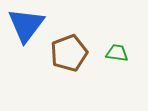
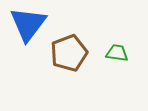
blue triangle: moved 2 px right, 1 px up
